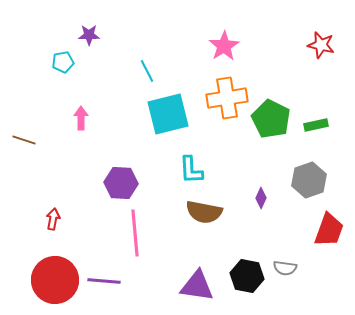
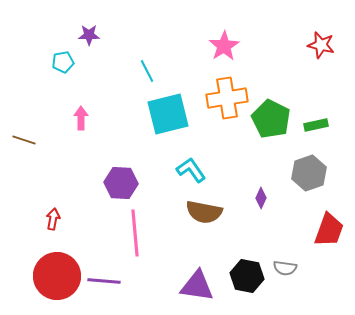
cyan L-shape: rotated 148 degrees clockwise
gray hexagon: moved 7 px up
red circle: moved 2 px right, 4 px up
